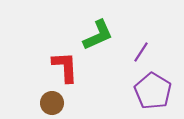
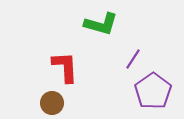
green L-shape: moved 3 px right, 11 px up; rotated 40 degrees clockwise
purple line: moved 8 px left, 7 px down
purple pentagon: rotated 6 degrees clockwise
